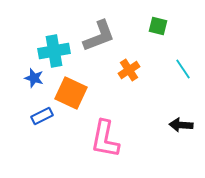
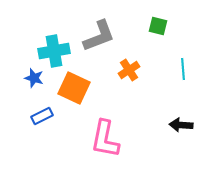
cyan line: rotated 30 degrees clockwise
orange square: moved 3 px right, 5 px up
